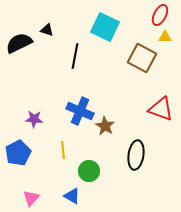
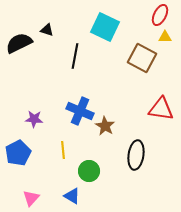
red triangle: rotated 12 degrees counterclockwise
